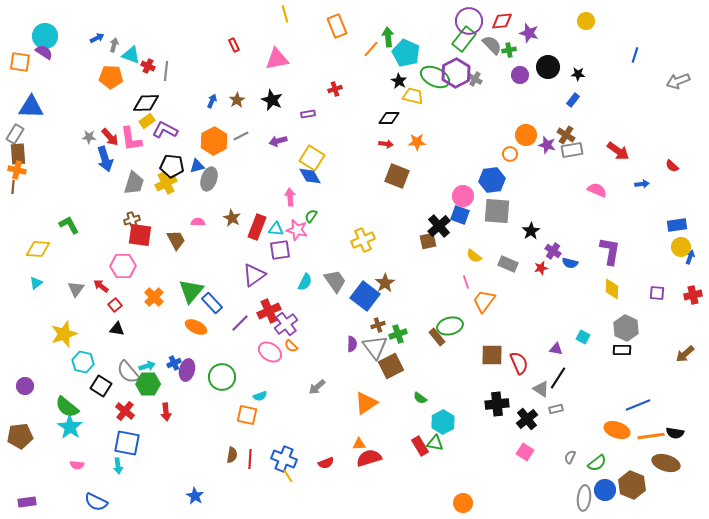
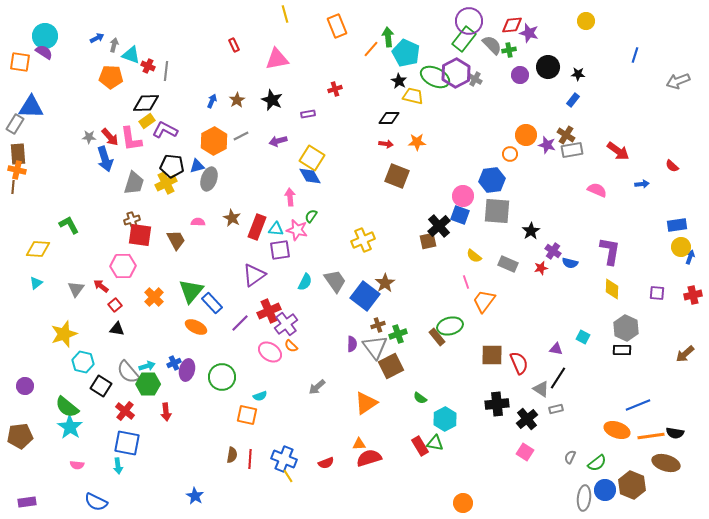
red diamond at (502, 21): moved 10 px right, 4 px down
gray rectangle at (15, 134): moved 10 px up
cyan hexagon at (443, 422): moved 2 px right, 3 px up
